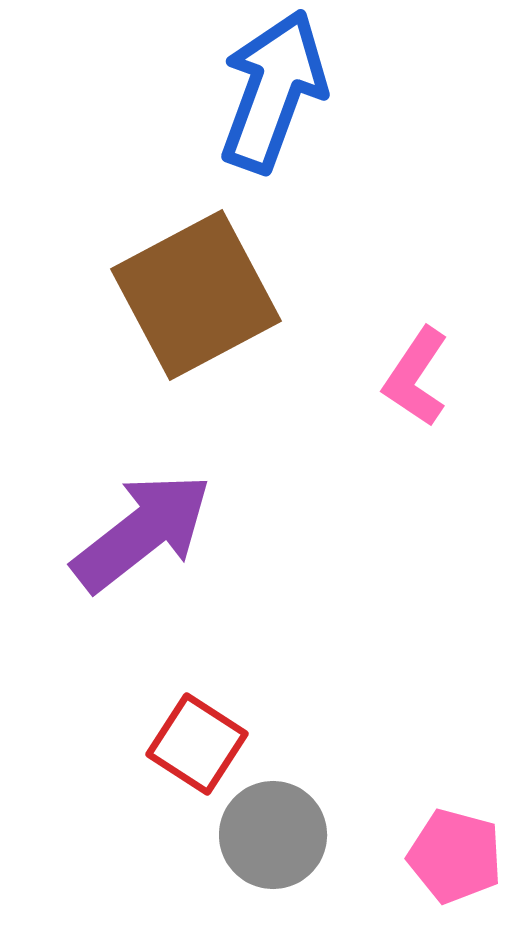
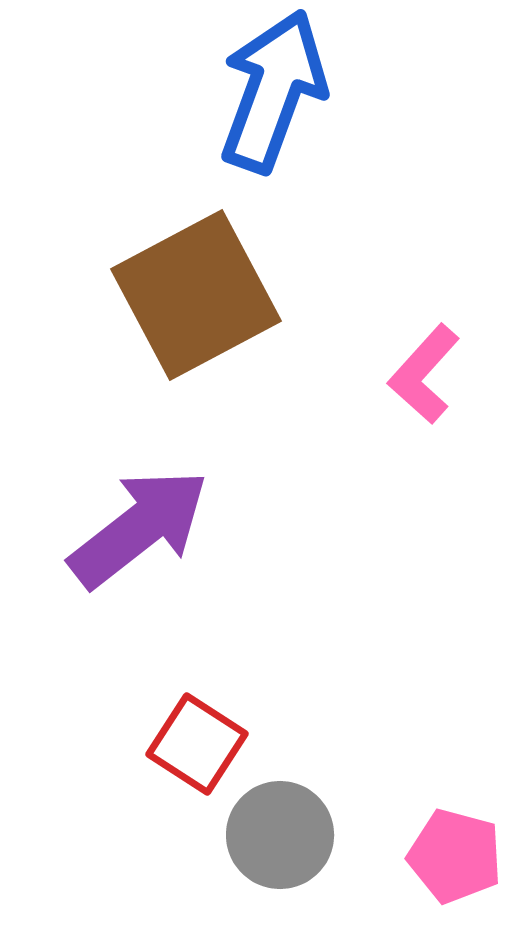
pink L-shape: moved 8 px right, 3 px up; rotated 8 degrees clockwise
purple arrow: moved 3 px left, 4 px up
gray circle: moved 7 px right
